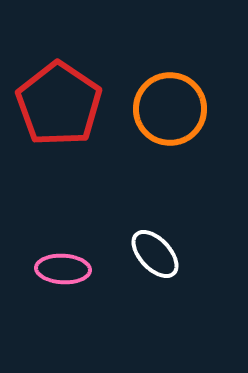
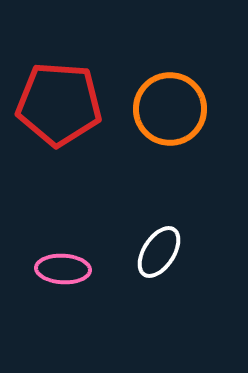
red pentagon: rotated 30 degrees counterclockwise
white ellipse: moved 4 px right, 2 px up; rotated 76 degrees clockwise
